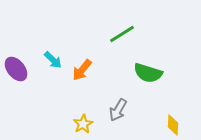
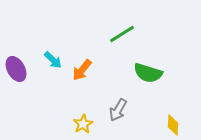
purple ellipse: rotated 10 degrees clockwise
